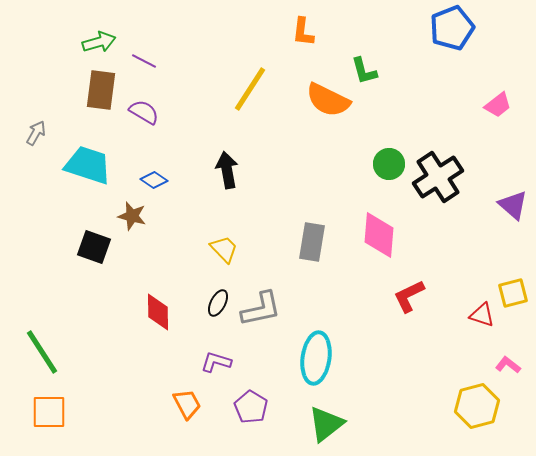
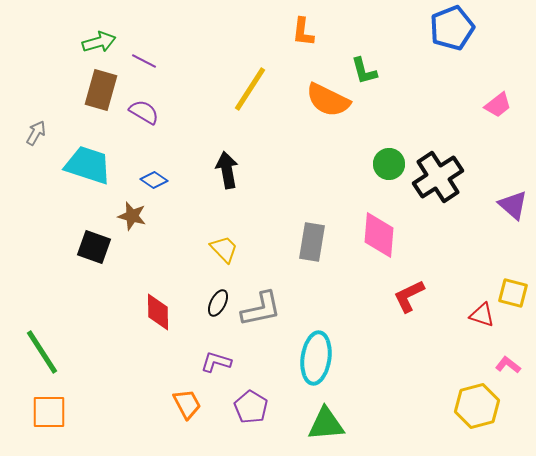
brown rectangle: rotated 9 degrees clockwise
yellow square: rotated 28 degrees clockwise
green triangle: rotated 33 degrees clockwise
